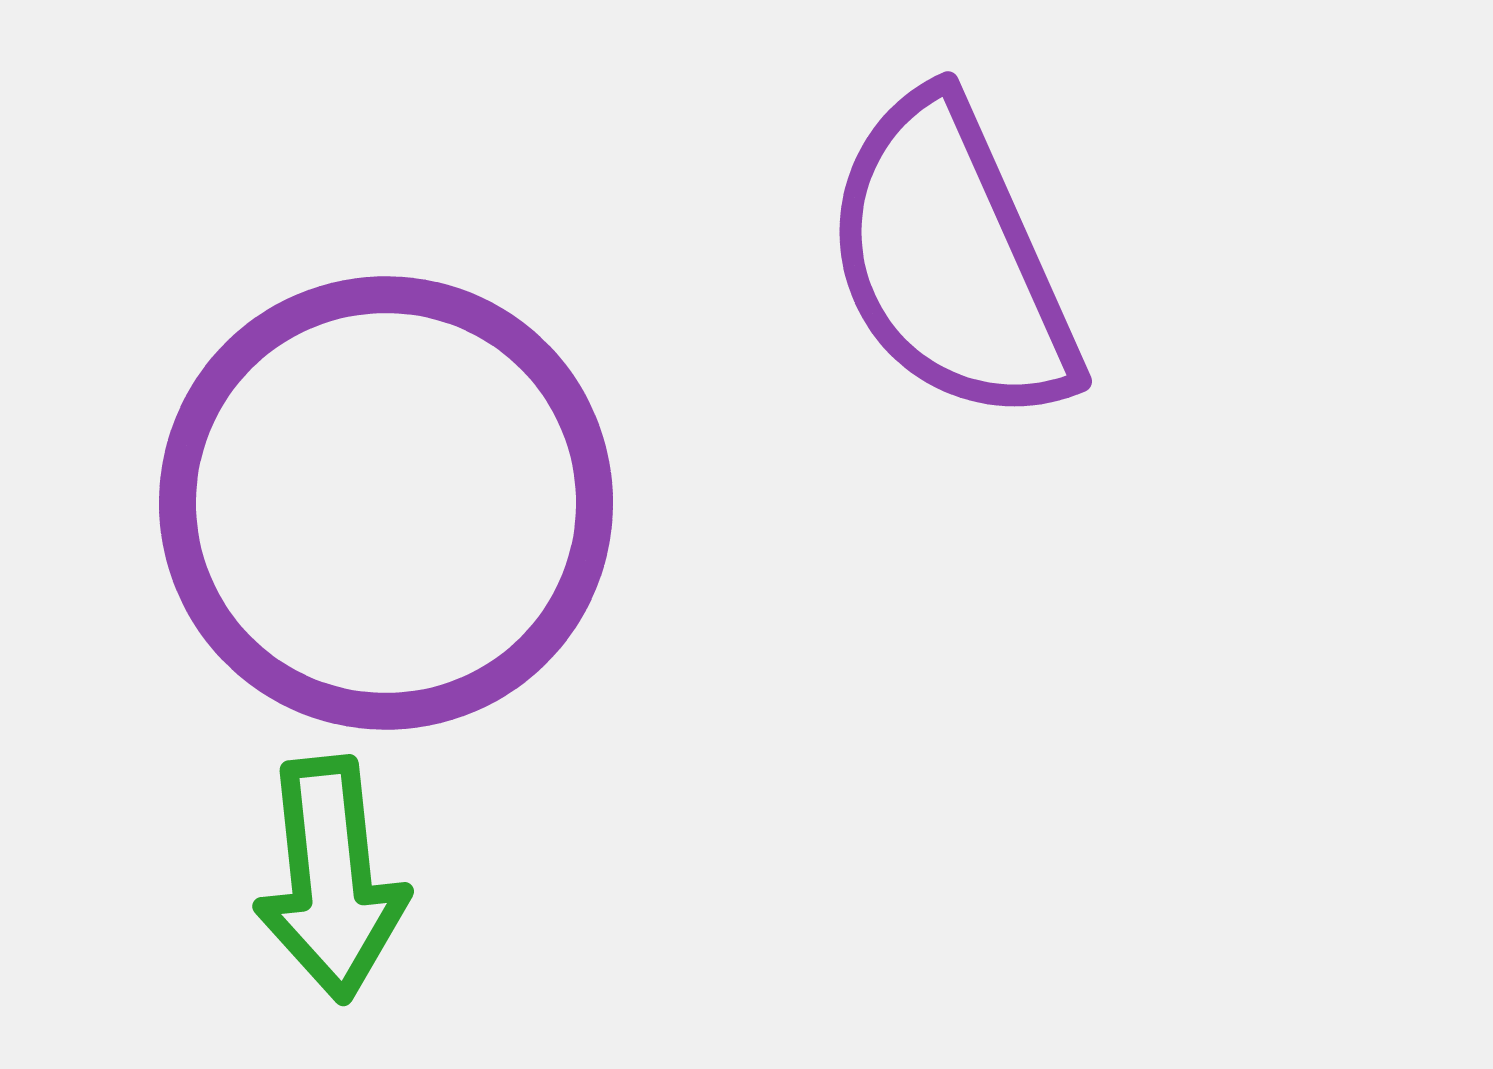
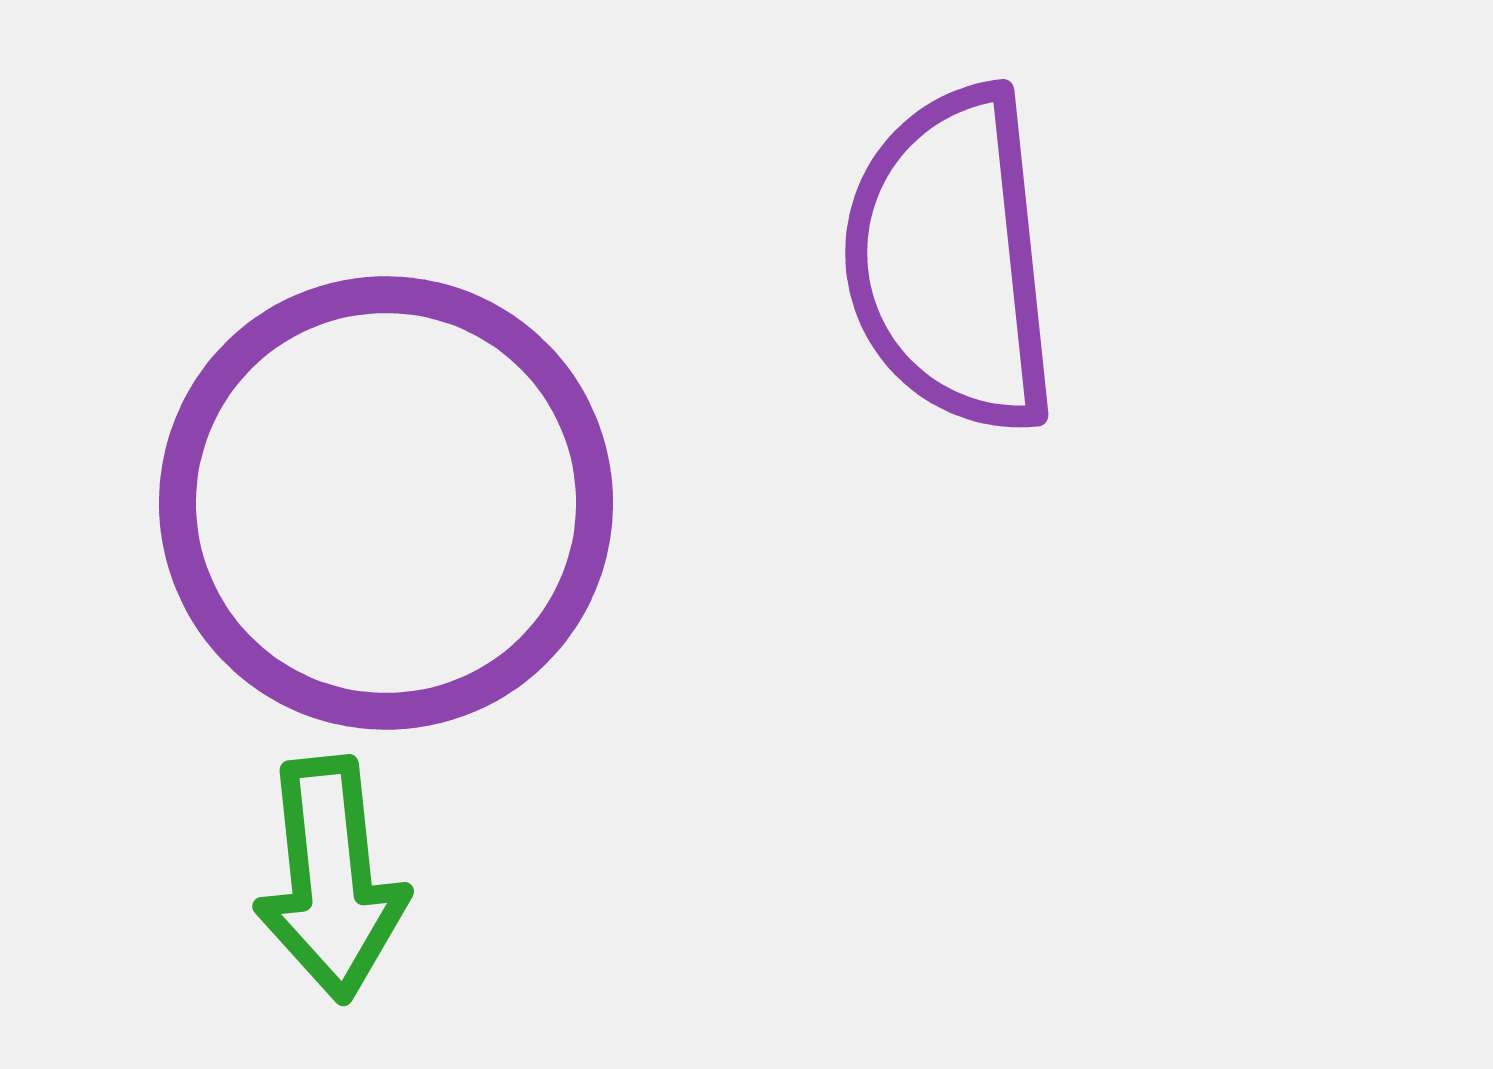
purple semicircle: rotated 18 degrees clockwise
